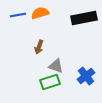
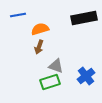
orange semicircle: moved 16 px down
